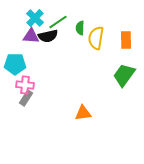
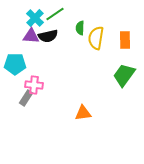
green line: moved 3 px left, 8 px up
orange rectangle: moved 1 px left
pink cross: moved 9 px right
